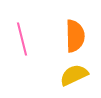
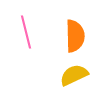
pink line: moved 4 px right, 7 px up
